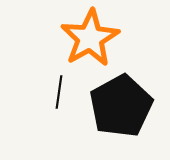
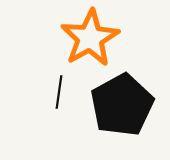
black pentagon: moved 1 px right, 1 px up
